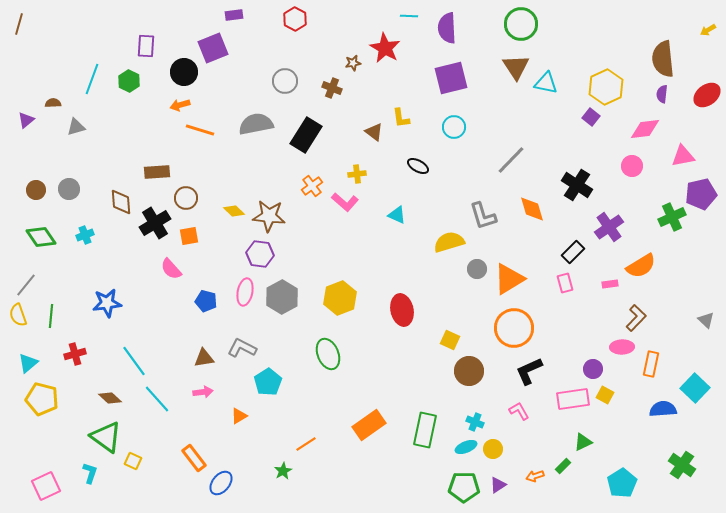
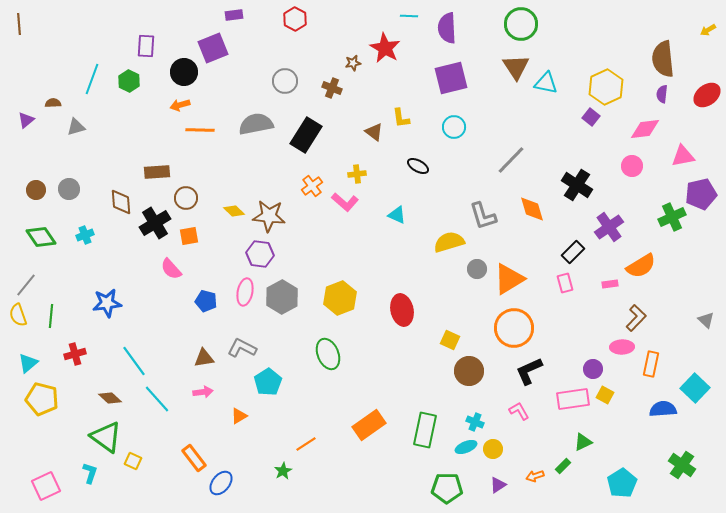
brown line at (19, 24): rotated 20 degrees counterclockwise
orange line at (200, 130): rotated 16 degrees counterclockwise
green pentagon at (464, 487): moved 17 px left, 1 px down
